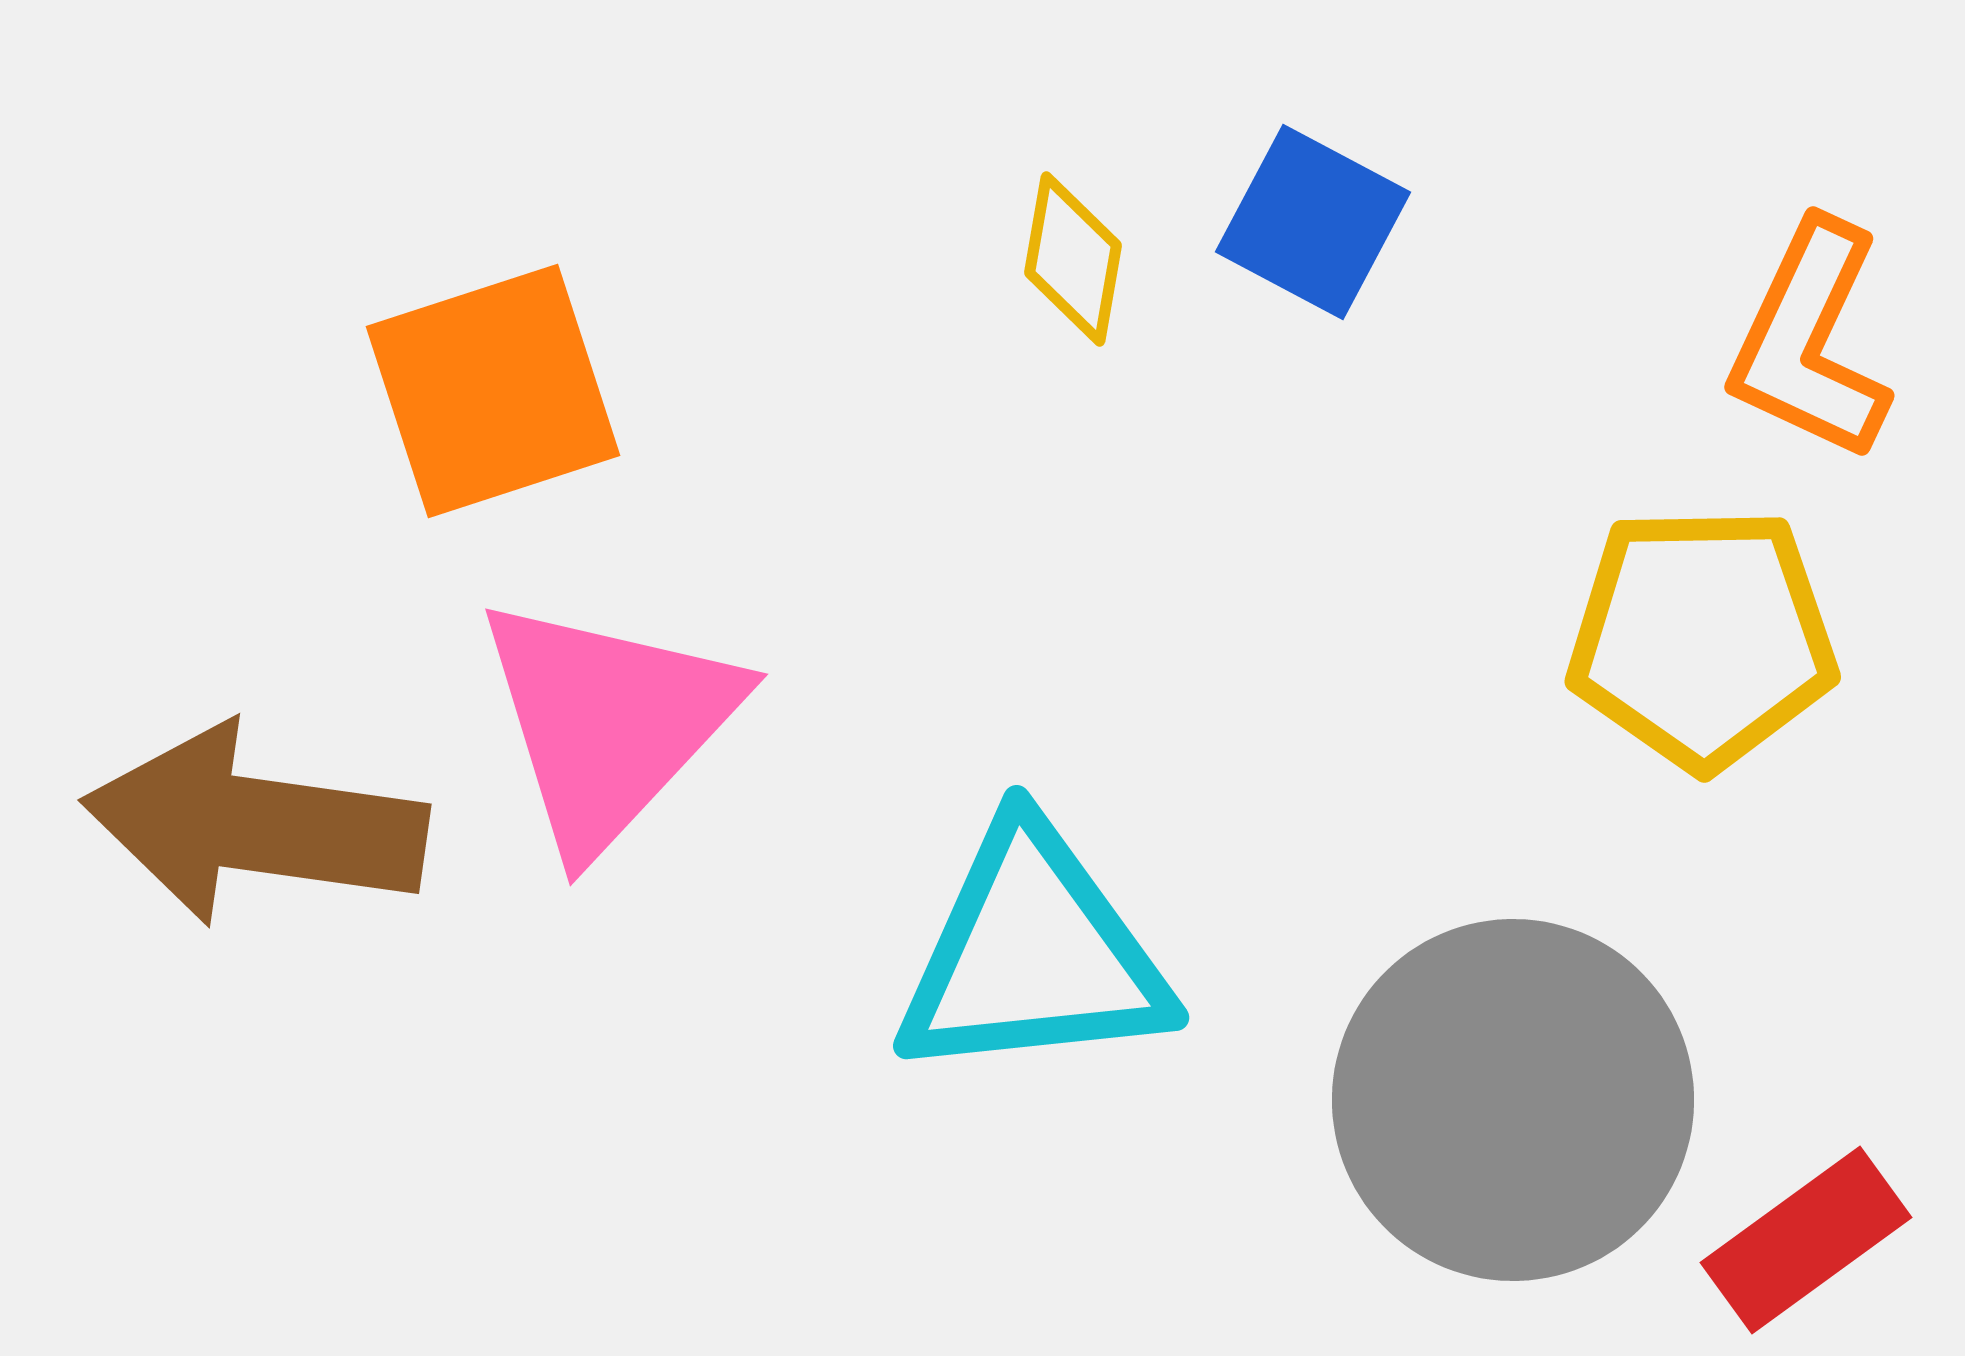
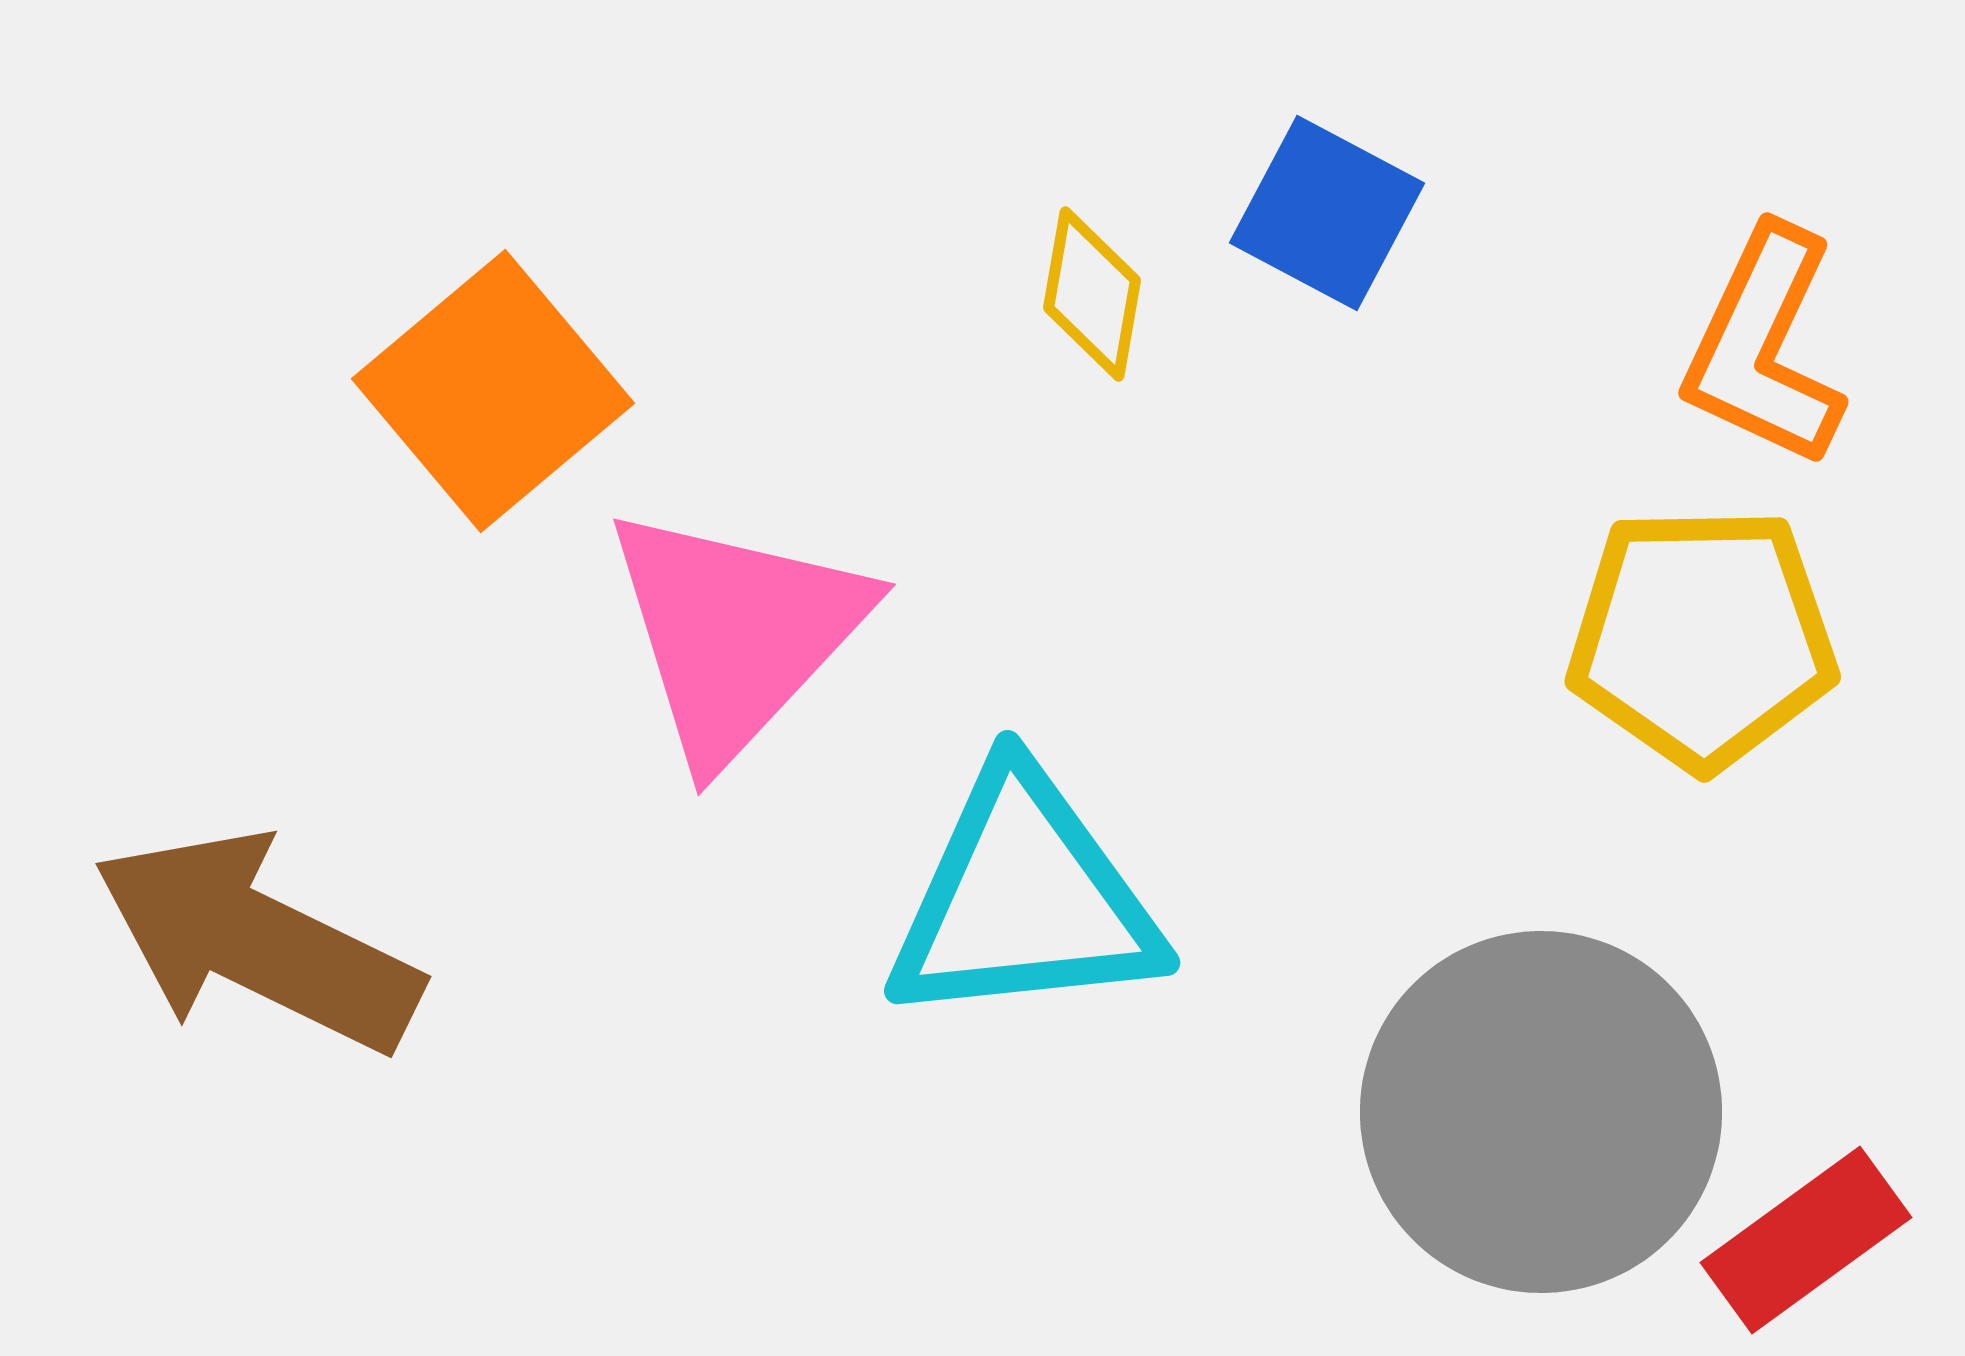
blue square: moved 14 px right, 9 px up
yellow diamond: moved 19 px right, 35 px down
orange L-shape: moved 46 px left, 6 px down
orange square: rotated 22 degrees counterclockwise
pink triangle: moved 128 px right, 90 px up
brown arrow: moved 2 px right, 117 px down; rotated 18 degrees clockwise
cyan triangle: moved 9 px left, 55 px up
gray circle: moved 28 px right, 12 px down
